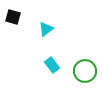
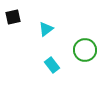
black square: rotated 28 degrees counterclockwise
green circle: moved 21 px up
